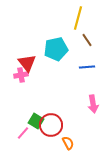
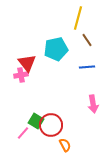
orange semicircle: moved 3 px left, 2 px down
